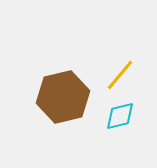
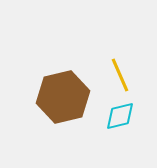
yellow line: rotated 64 degrees counterclockwise
